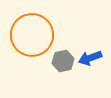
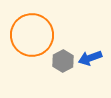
gray hexagon: rotated 15 degrees counterclockwise
